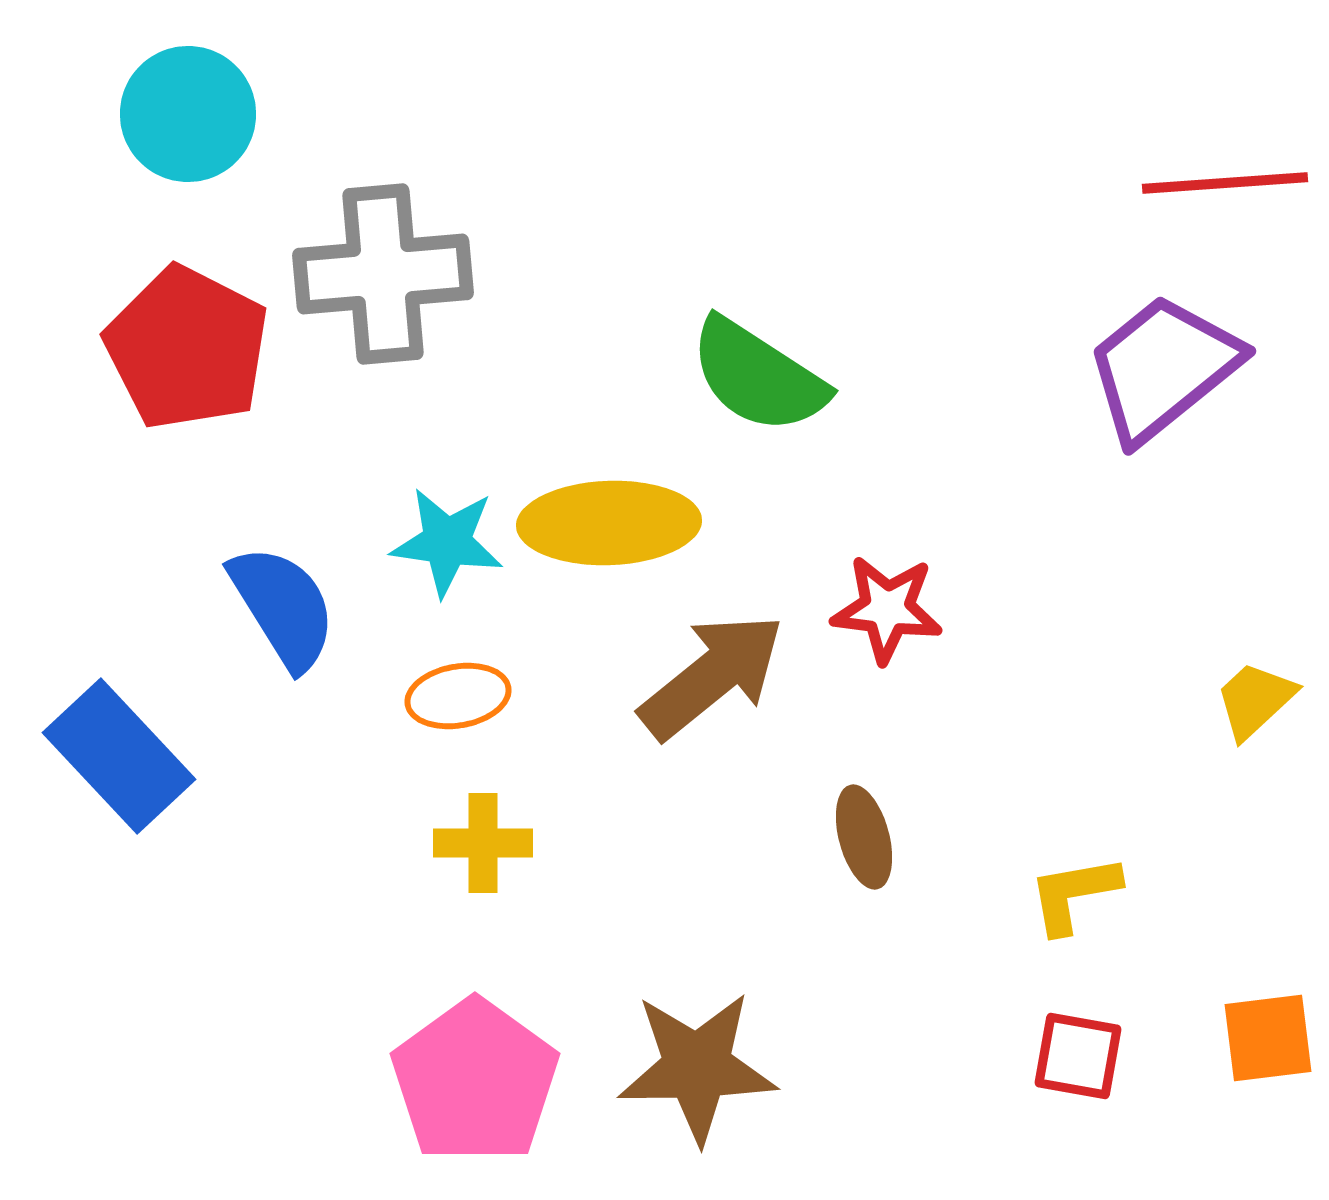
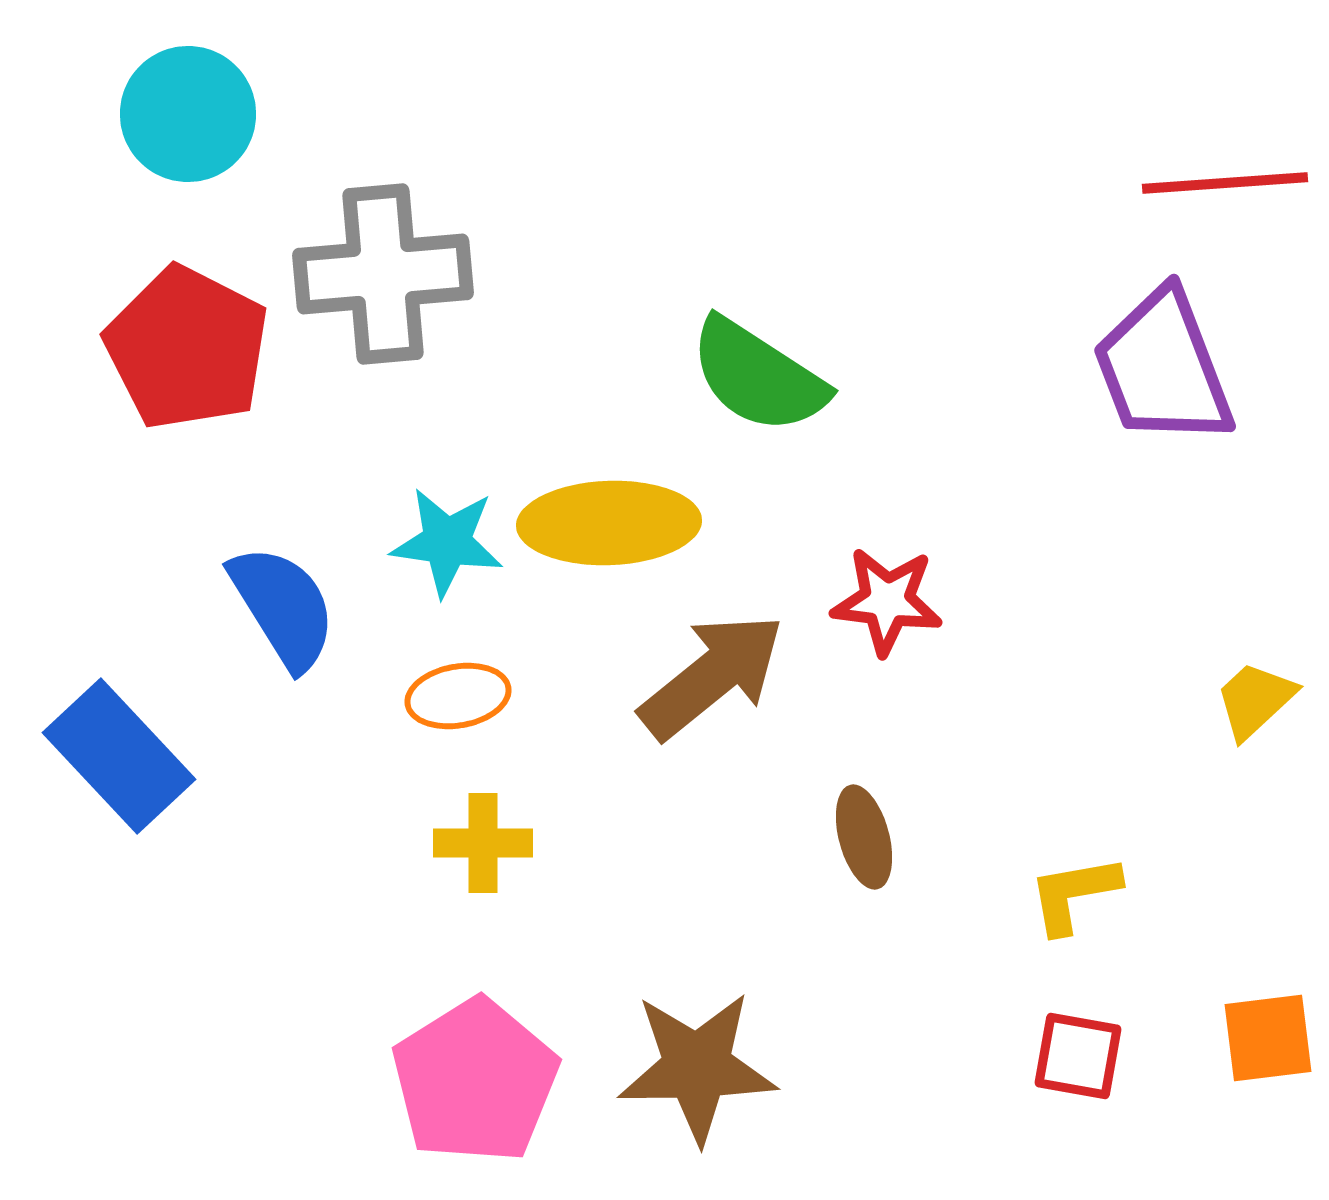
purple trapezoid: rotated 72 degrees counterclockwise
red star: moved 8 px up
pink pentagon: rotated 4 degrees clockwise
